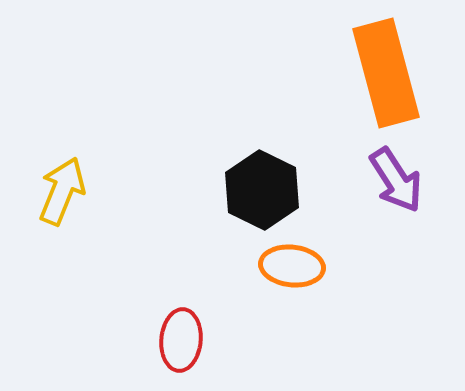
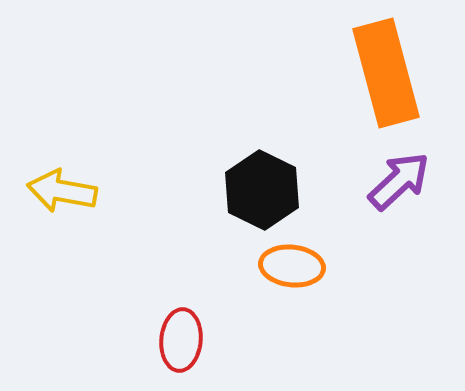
purple arrow: moved 3 px right, 1 px down; rotated 100 degrees counterclockwise
yellow arrow: rotated 102 degrees counterclockwise
